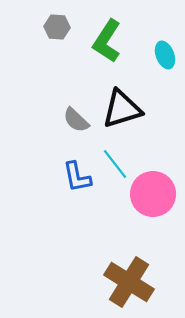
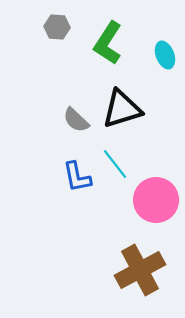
green L-shape: moved 1 px right, 2 px down
pink circle: moved 3 px right, 6 px down
brown cross: moved 11 px right, 12 px up; rotated 30 degrees clockwise
